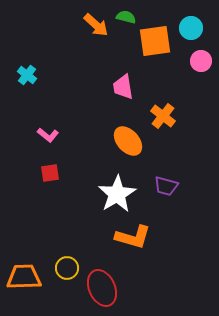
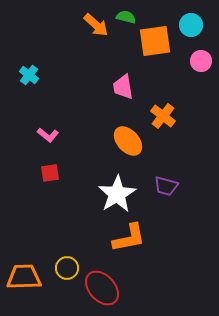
cyan circle: moved 3 px up
cyan cross: moved 2 px right
orange L-shape: moved 4 px left, 1 px down; rotated 27 degrees counterclockwise
red ellipse: rotated 18 degrees counterclockwise
